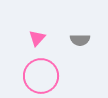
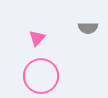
gray semicircle: moved 8 px right, 12 px up
